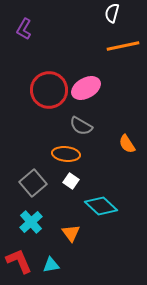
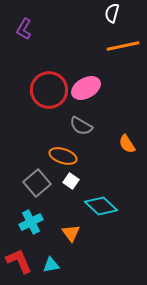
orange ellipse: moved 3 px left, 2 px down; rotated 12 degrees clockwise
gray square: moved 4 px right
cyan cross: rotated 15 degrees clockwise
